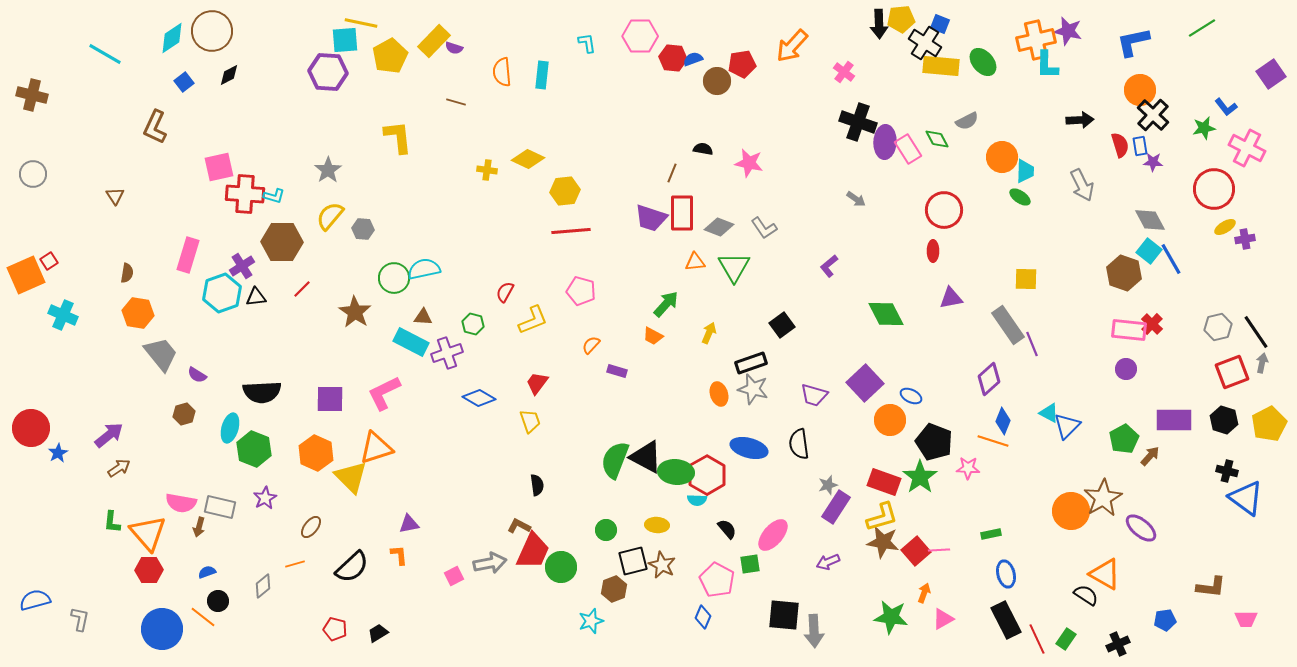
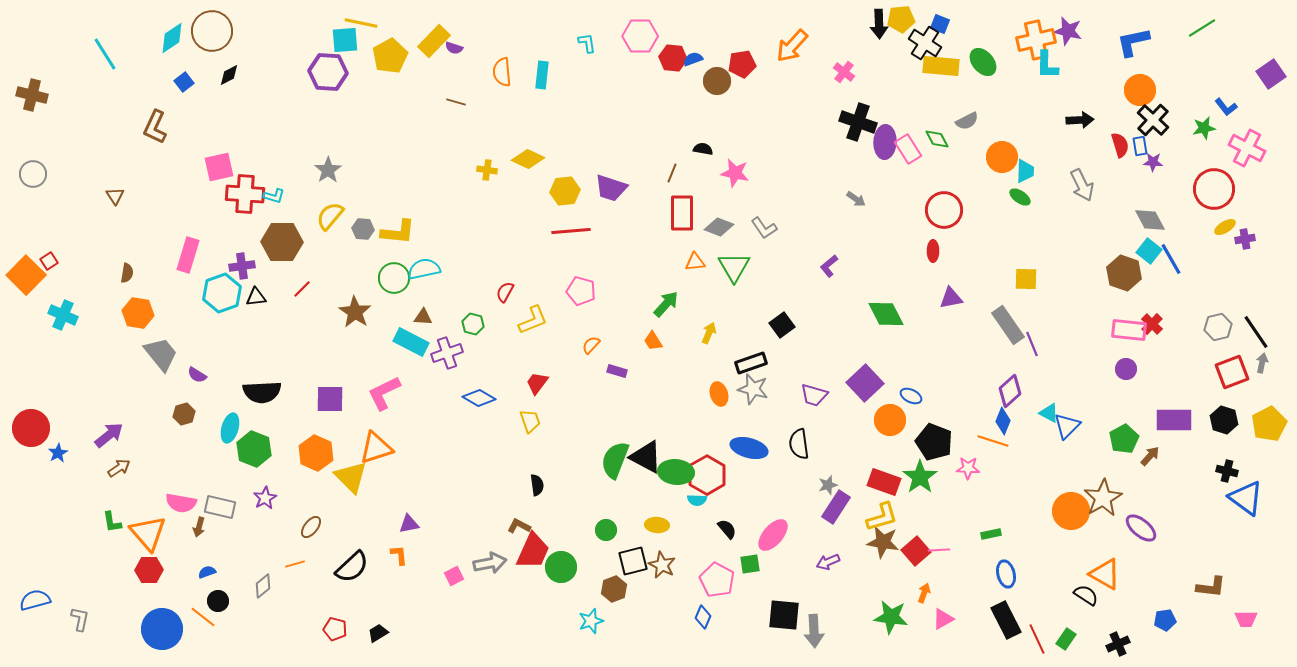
cyan line at (105, 54): rotated 28 degrees clockwise
black cross at (1153, 115): moved 5 px down
yellow L-shape at (398, 137): moved 95 px down; rotated 102 degrees clockwise
pink star at (749, 163): moved 14 px left, 10 px down
purple trapezoid at (651, 218): moved 40 px left, 30 px up
purple cross at (242, 266): rotated 25 degrees clockwise
orange square at (26, 275): rotated 21 degrees counterclockwise
orange trapezoid at (653, 336): moved 5 px down; rotated 30 degrees clockwise
purple diamond at (989, 379): moved 21 px right, 12 px down
green L-shape at (112, 522): rotated 15 degrees counterclockwise
